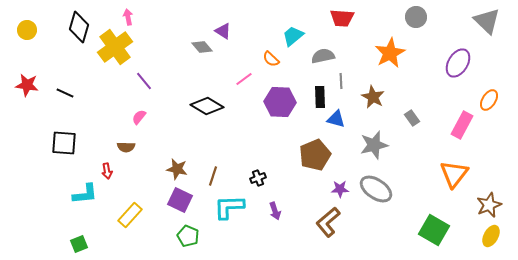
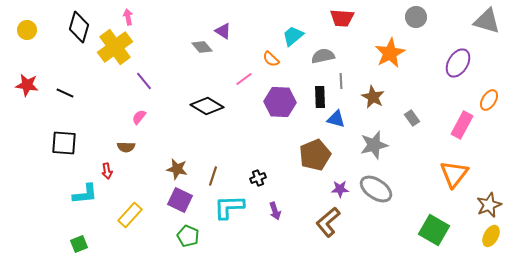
gray triangle at (487, 21): rotated 28 degrees counterclockwise
